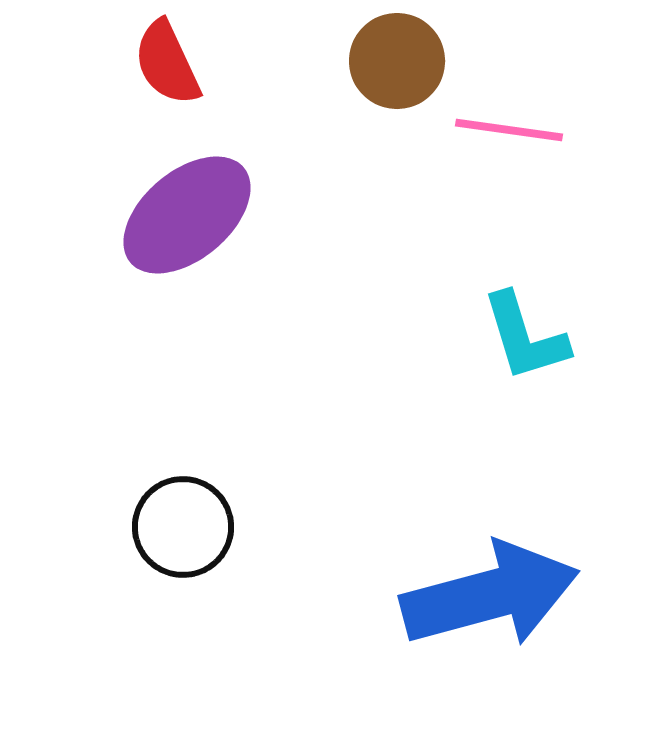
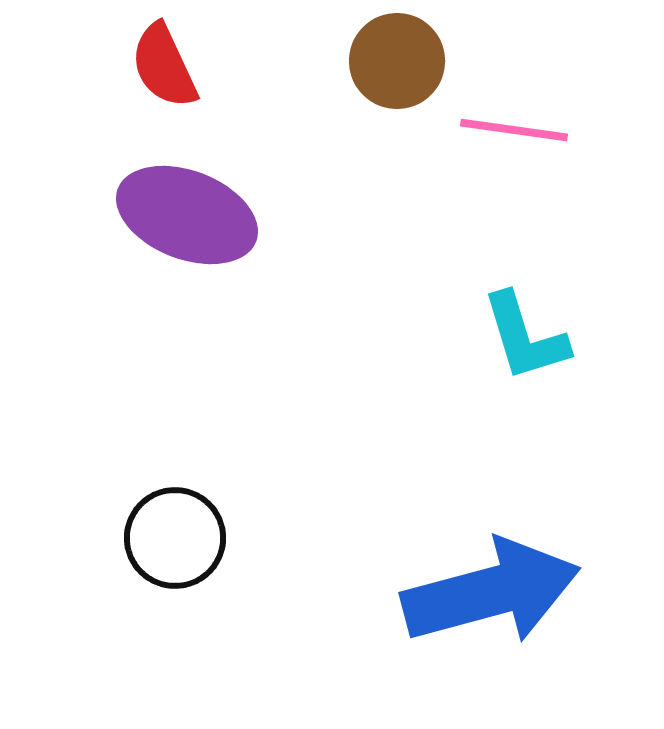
red semicircle: moved 3 px left, 3 px down
pink line: moved 5 px right
purple ellipse: rotated 61 degrees clockwise
black circle: moved 8 px left, 11 px down
blue arrow: moved 1 px right, 3 px up
